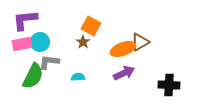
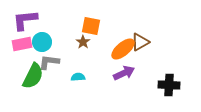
orange square: rotated 18 degrees counterclockwise
cyan circle: moved 2 px right
orange ellipse: rotated 20 degrees counterclockwise
